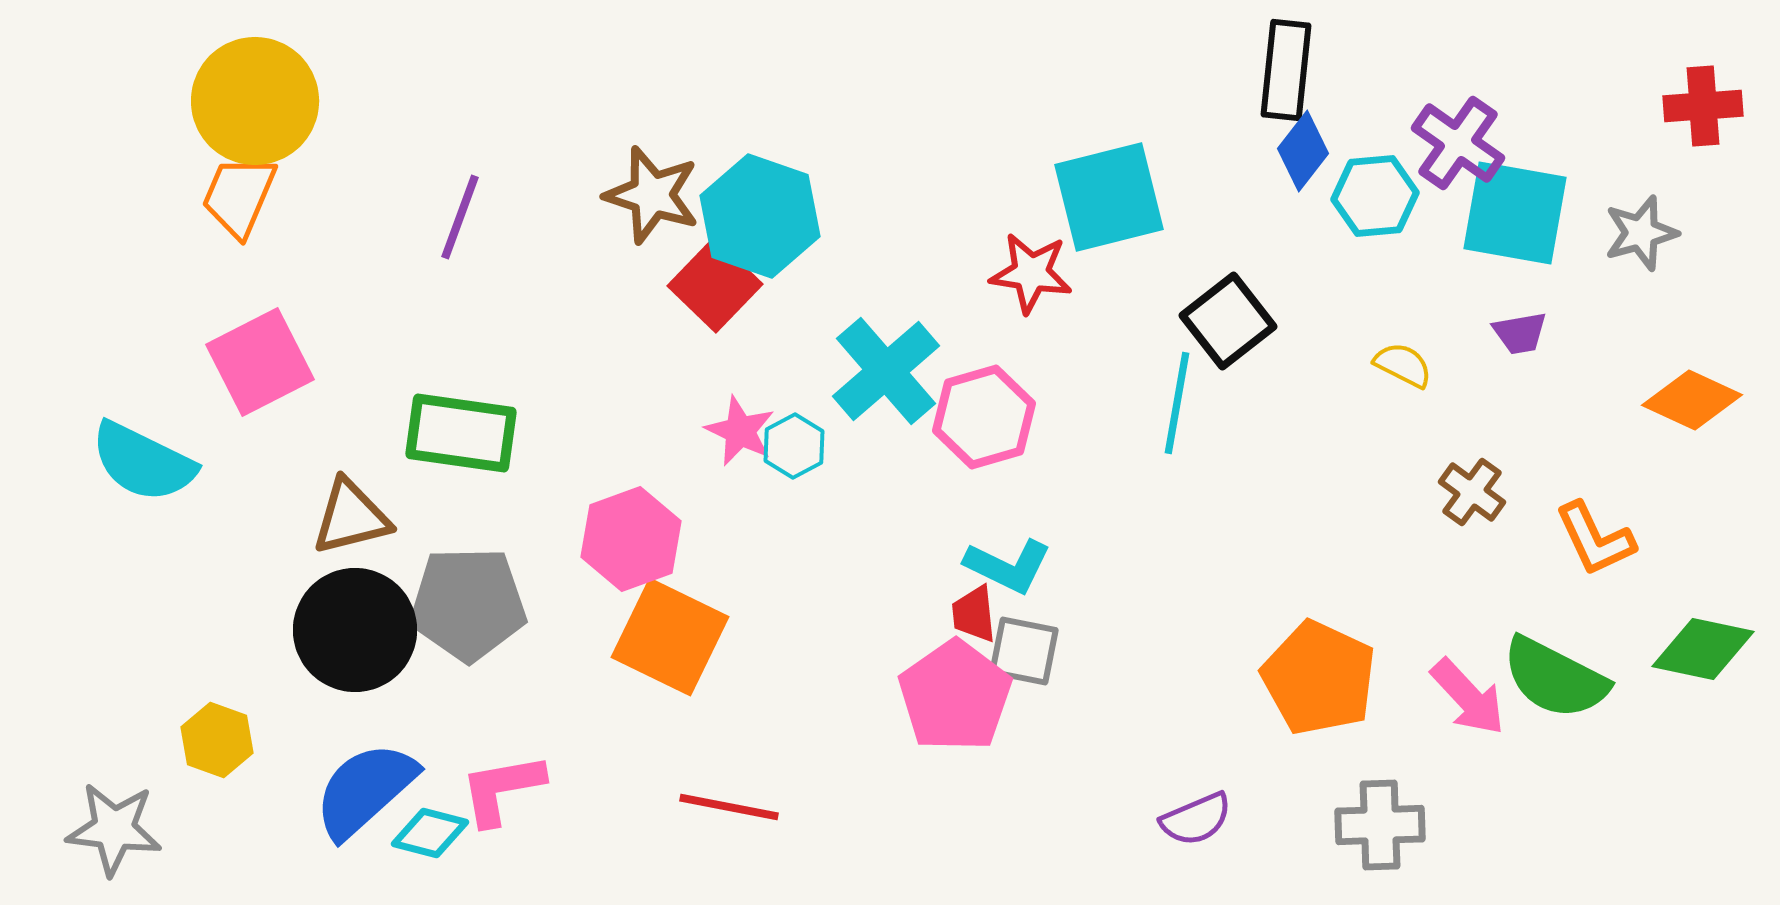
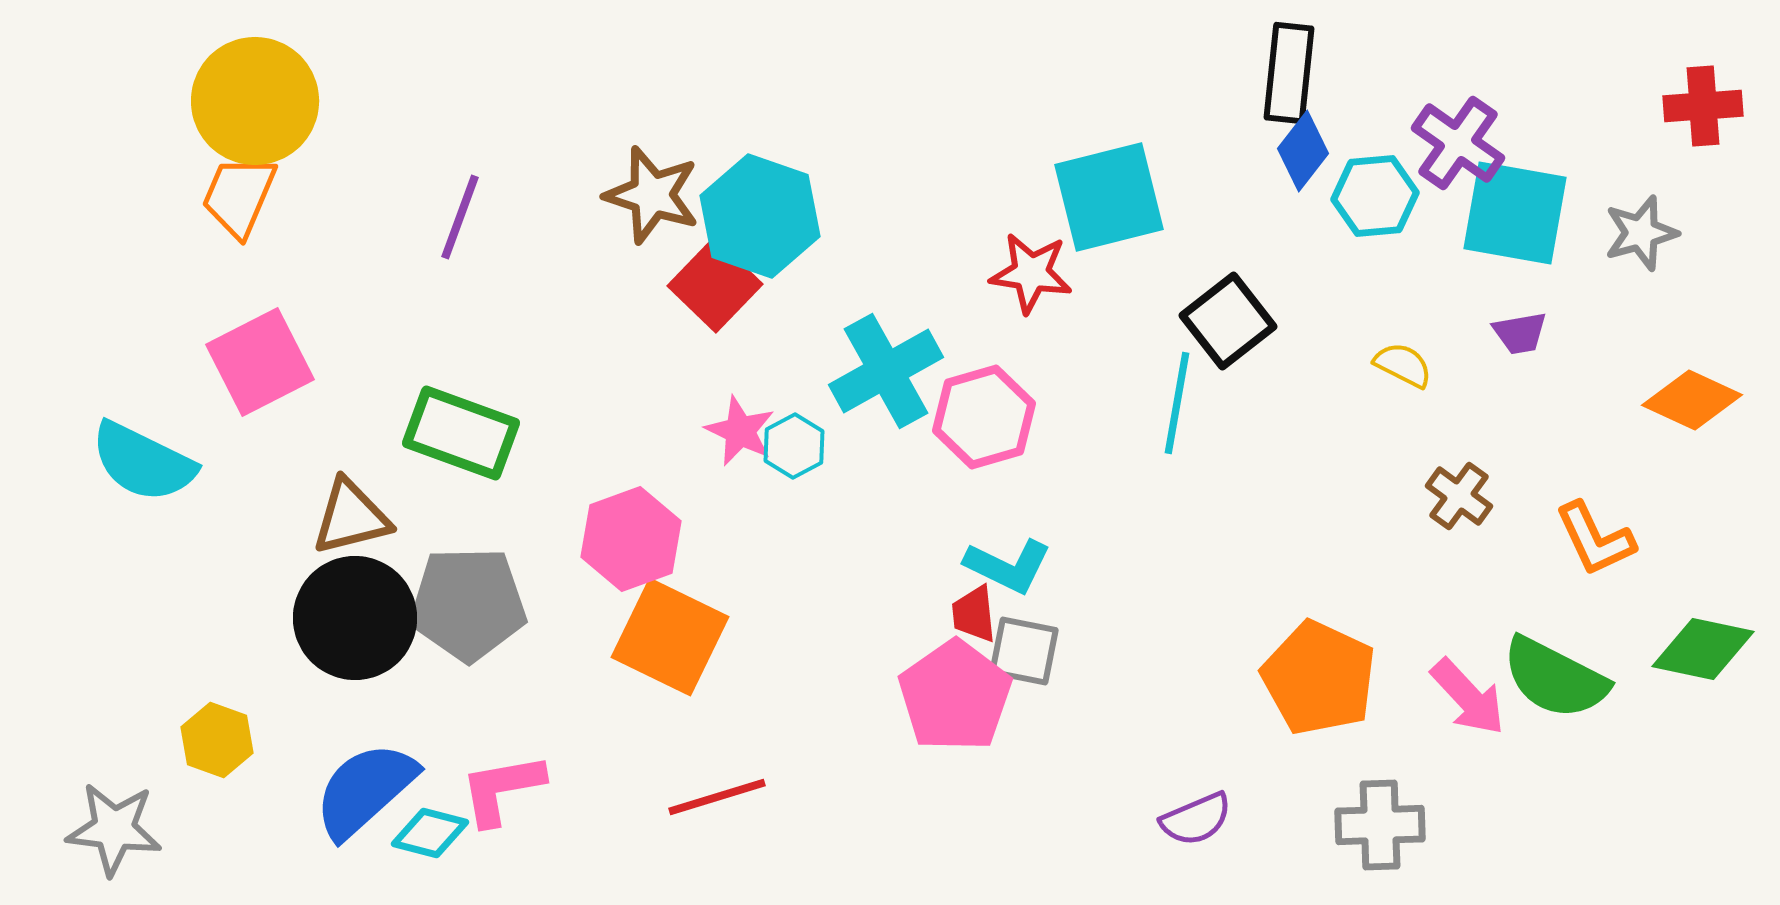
black rectangle at (1286, 70): moved 3 px right, 3 px down
cyan cross at (886, 371): rotated 12 degrees clockwise
green rectangle at (461, 433): rotated 12 degrees clockwise
brown cross at (1472, 492): moved 13 px left, 4 px down
black circle at (355, 630): moved 12 px up
red line at (729, 807): moved 12 px left, 10 px up; rotated 28 degrees counterclockwise
